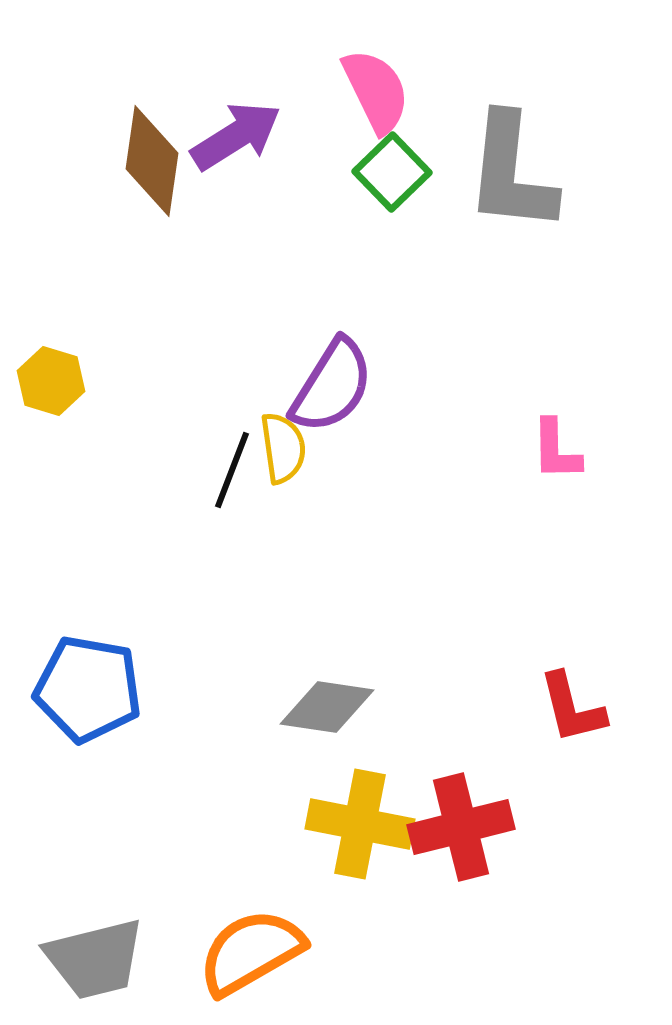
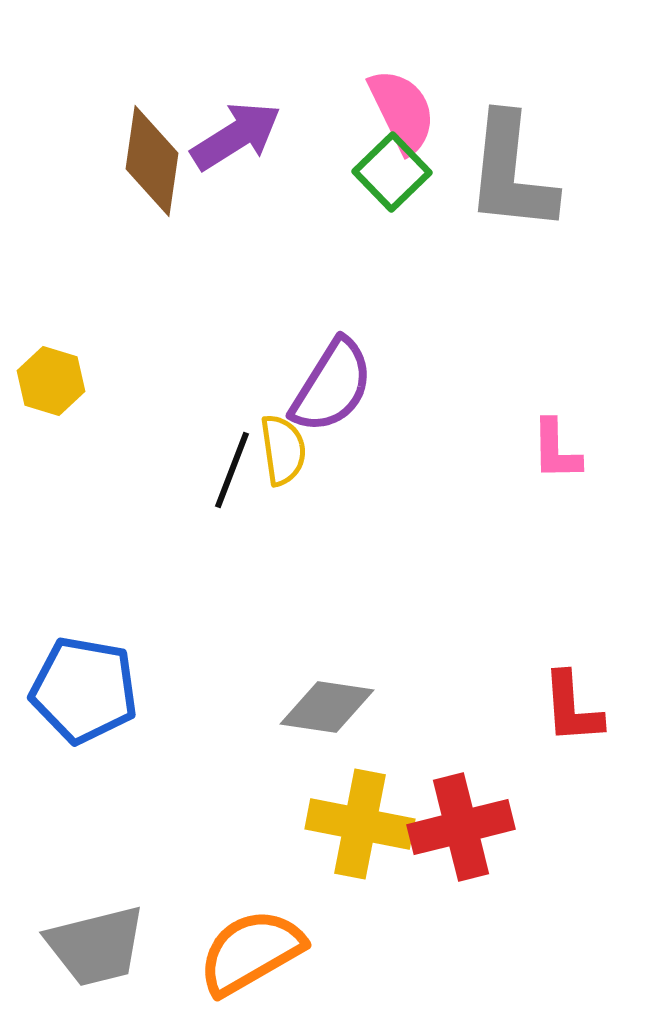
pink semicircle: moved 26 px right, 20 px down
yellow semicircle: moved 2 px down
blue pentagon: moved 4 px left, 1 px down
red L-shape: rotated 10 degrees clockwise
gray trapezoid: moved 1 px right, 13 px up
